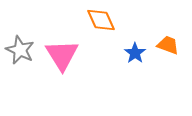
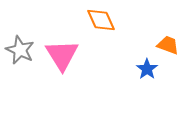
blue star: moved 12 px right, 16 px down
